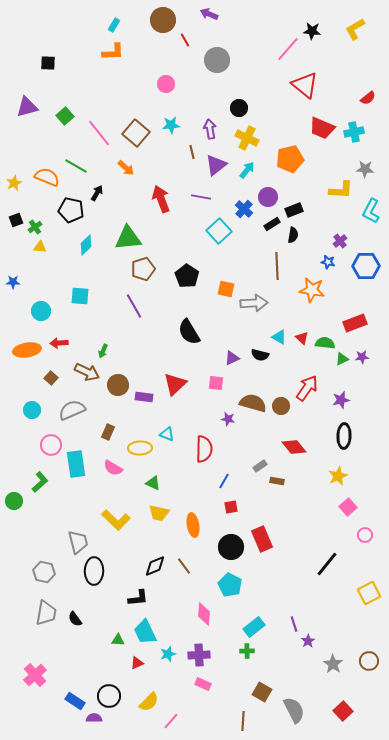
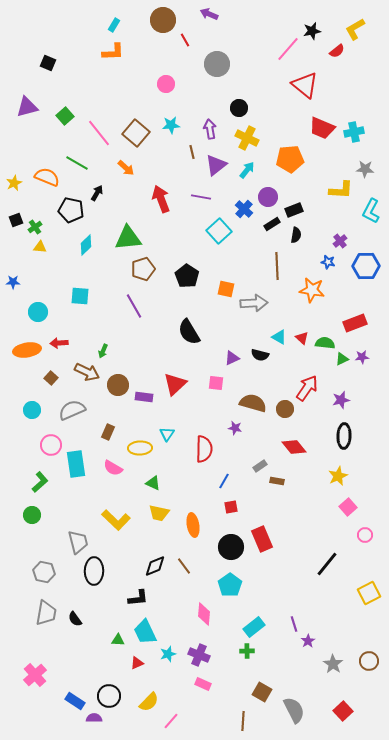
black star at (312, 31): rotated 18 degrees counterclockwise
gray circle at (217, 60): moved 4 px down
black square at (48, 63): rotated 21 degrees clockwise
red semicircle at (368, 98): moved 31 px left, 47 px up
orange pentagon at (290, 159): rotated 8 degrees clockwise
green line at (76, 166): moved 1 px right, 3 px up
black semicircle at (293, 235): moved 3 px right
cyan circle at (41, 311): moved 3 px left, 1 px down
brown circle at (281, 406): moved 4 px right, 3 px down
purple star at (228, 419): moved 7 px right, 9 px down
cyan triangle at (167, 434): rotated 42 degrees clockwise
green circle at (14, 501): moved 18 px right, 14 px down
cyan pentagon at (230, 585): rotated 10 degrees clockwise
purple cross at (199, 655): rotated 25 degrees clockwise
